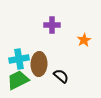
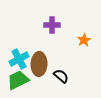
cyan cross: rotated 18 degrees counterclockwise
